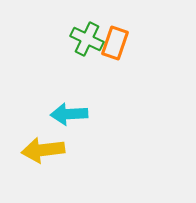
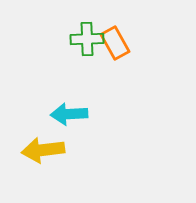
green cross: rotated 28 degrees counterclockwise
orange rectangle: rotated 48 degrees counterclockwise
